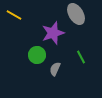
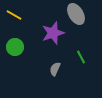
green circle: moved 22 px left, 8 px up
